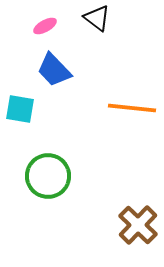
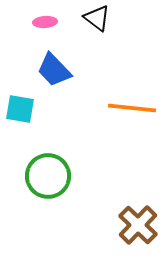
pink ellipse: moved 4 px up; rotated 25 degrees clockwise
